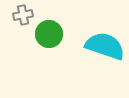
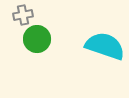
green circle: moved 12 px left, 5 px down
